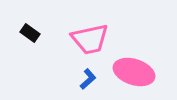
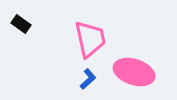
black rectangle: moved 9 px left, 9 px up
pink trapezoid: rotated 90 degrees counterclockwise
